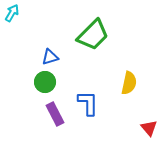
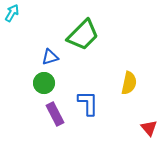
green trapezoid: moved 10 px left
green circle: moved 1 px left, 1 px down
